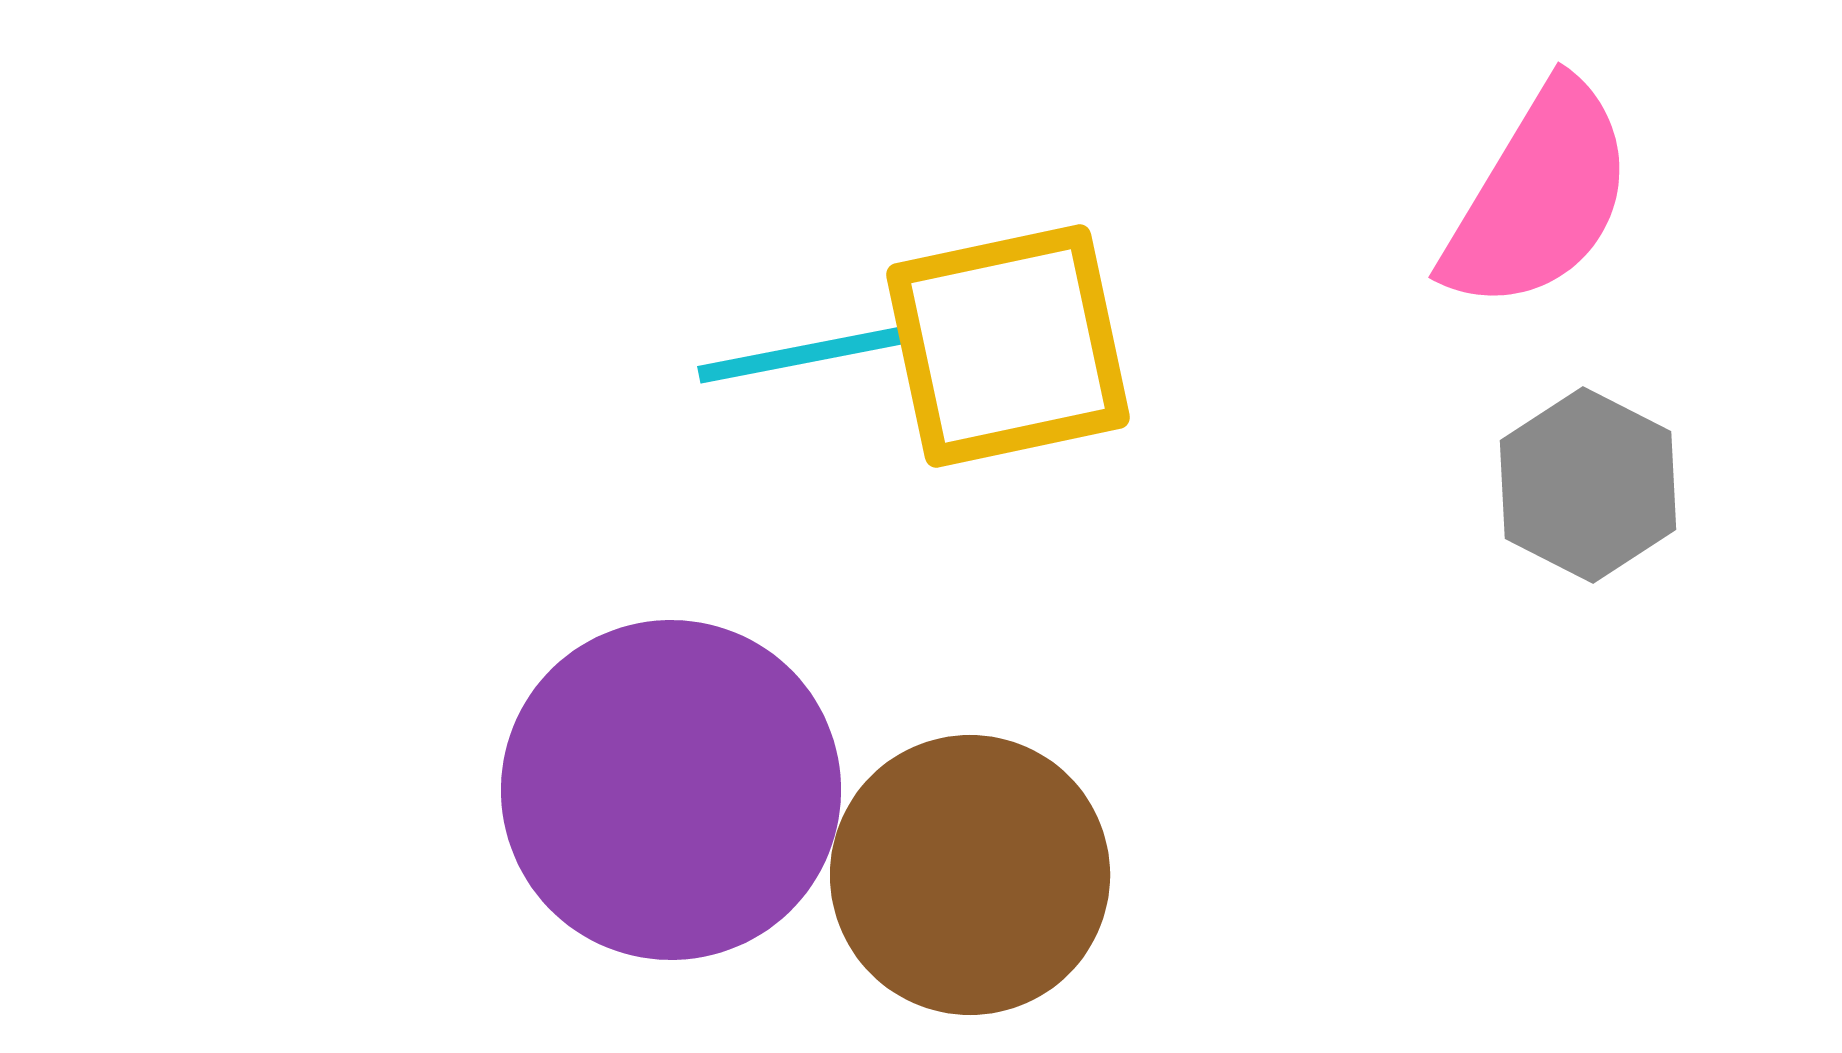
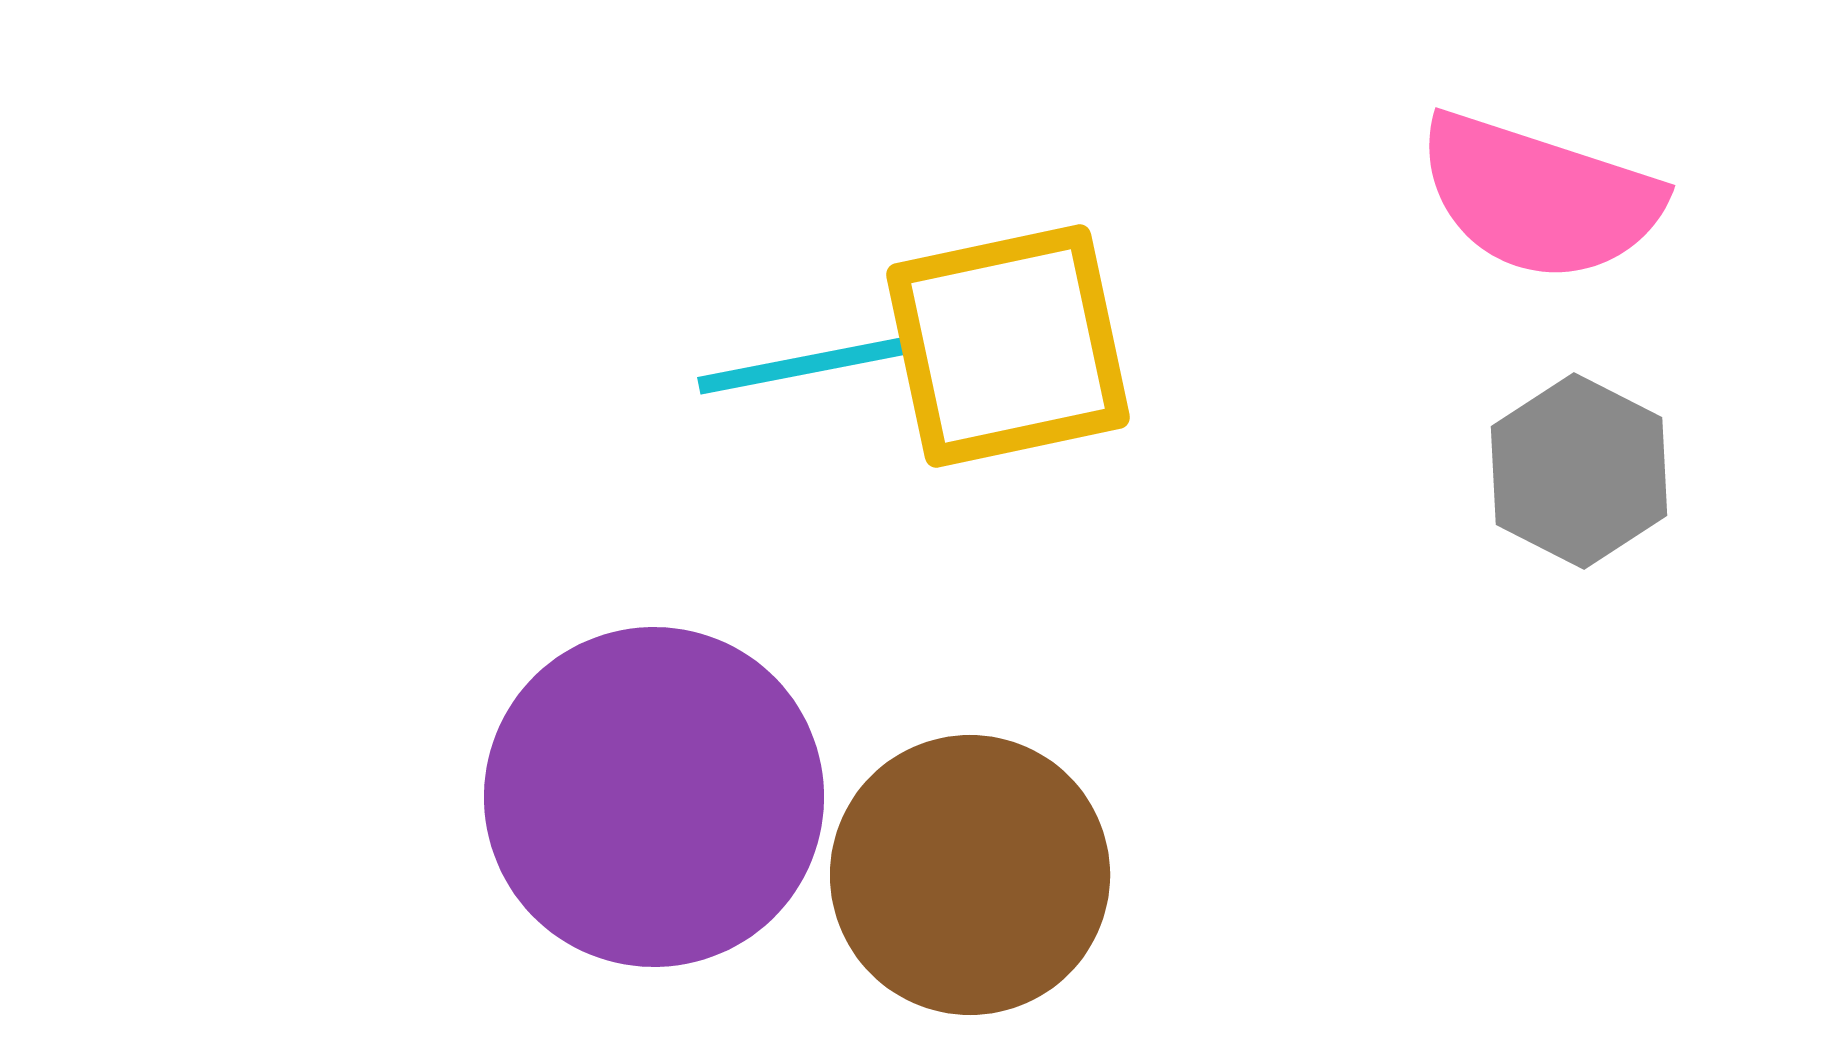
pink semicircle: rotated 77 degrees clockwise
cyan line: moved 11 px down
gray hexagon: moved 9 px left, 14 px up
purple circle: moved 17 px left, 7 px down
